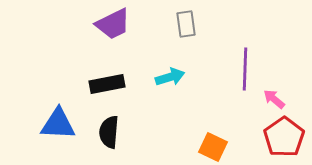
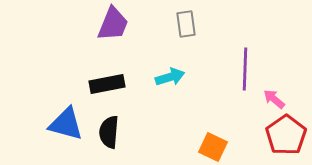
purple trapezoid: rotated 42 degrees counterclockwise
blue triangle: moved 8 px right; rotated 12 degrees clockwise
red pentagon: moved 2 px right, 2 px up
